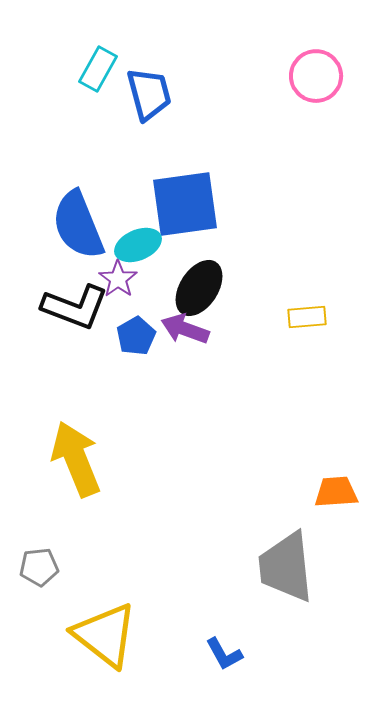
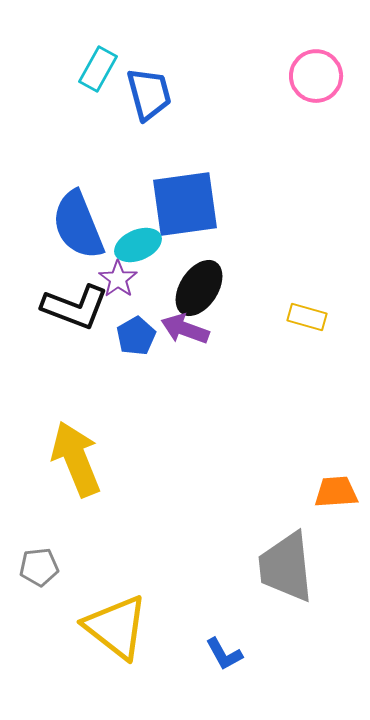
yellow rectangle: rotated 21 degrees clockwise
yellow triangle: moved 11 px right, 8 px up
